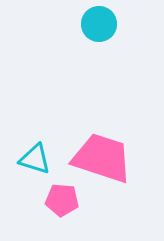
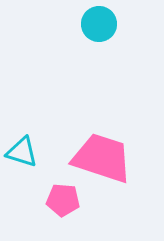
cyan triangle: moved 13 px left, 7 px up
pink pentagon: moved 1 px right
